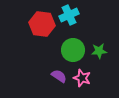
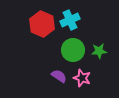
cyan cross: moved 1 px right, 5 px down
red hexagon: rotated 15 degrees clockwise
